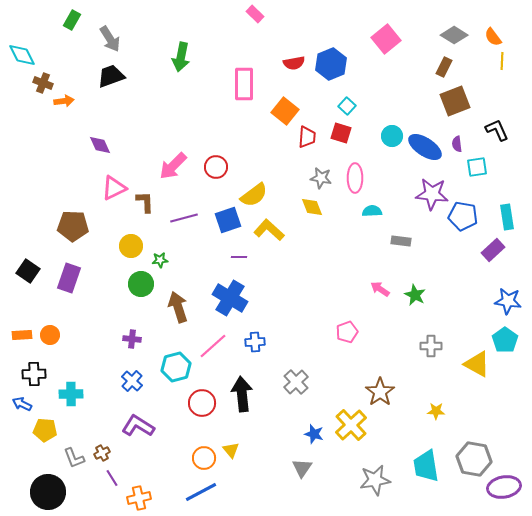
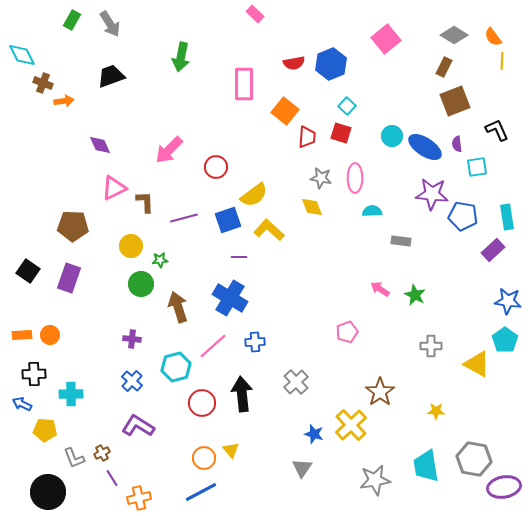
gray arrow at (110, 39): moved 15 px up
pink arrow at (173, 166): moved 4 px left, 16 px up
